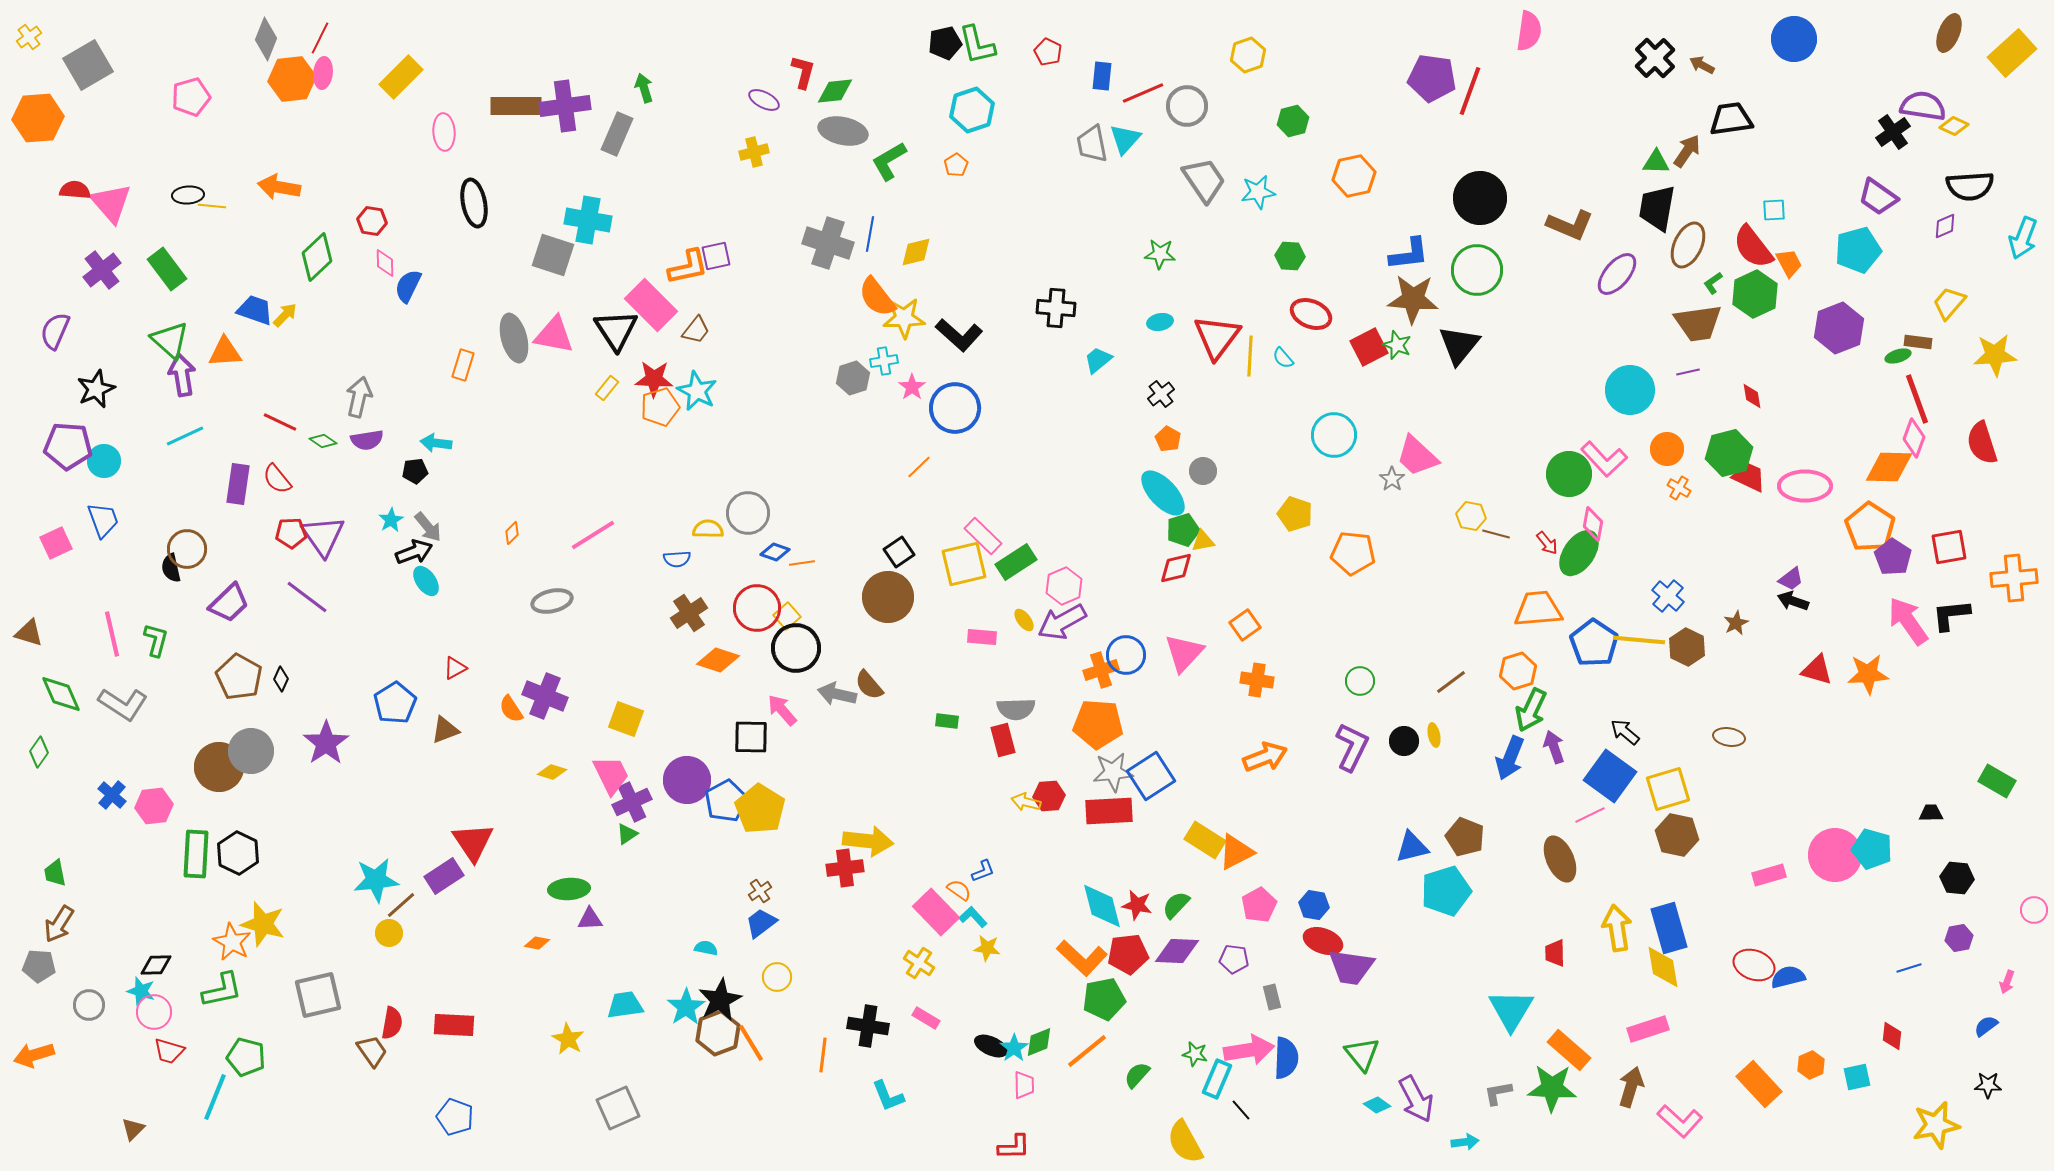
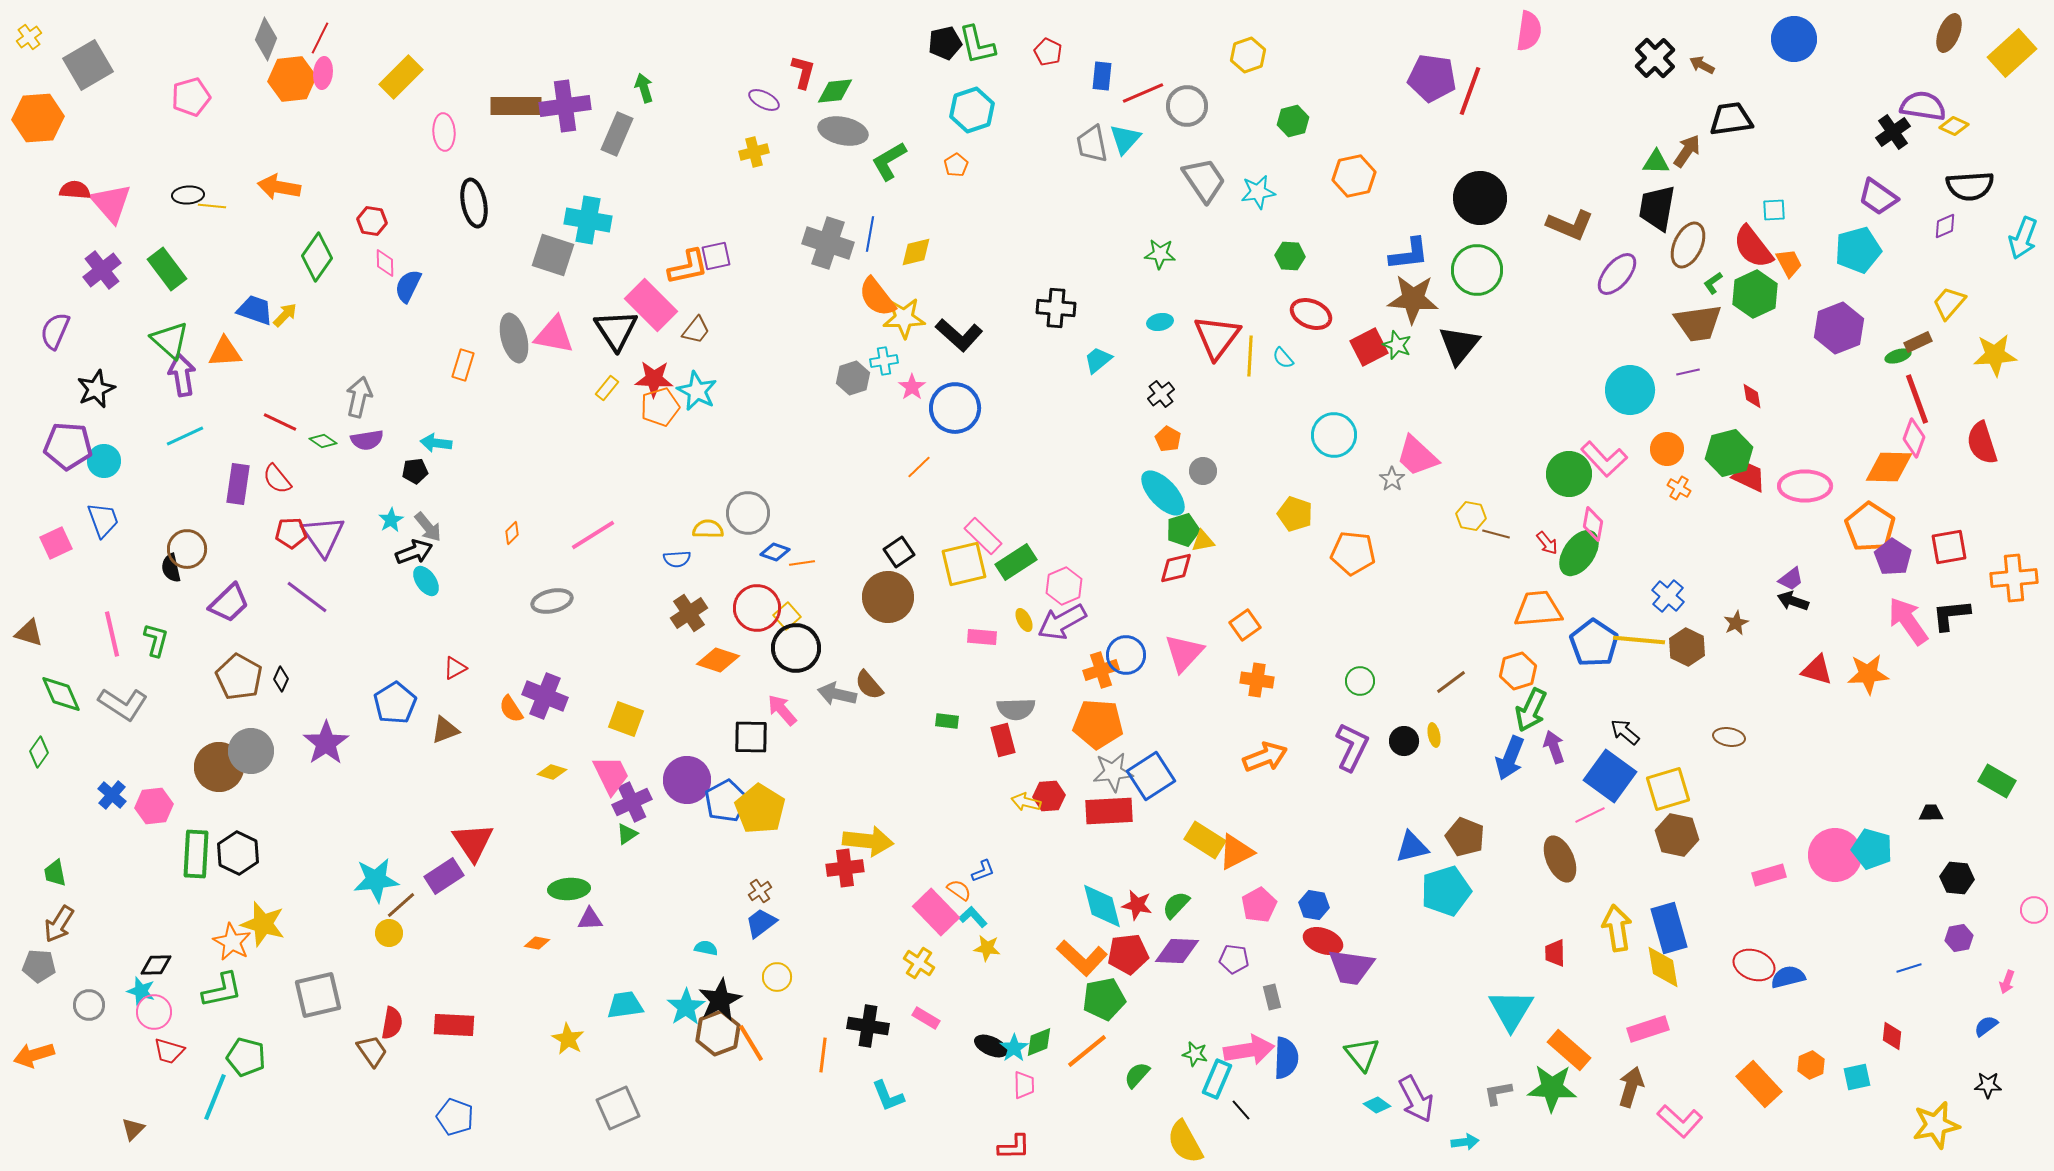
green diamond at (317, 257): rotated 12 degrees counterclockwise
brown rectangle at (1918, 342): rotated 32 degrees counterclockwise
yellow ellipse at (1024, 620): rotated 10 degrees clockwise
